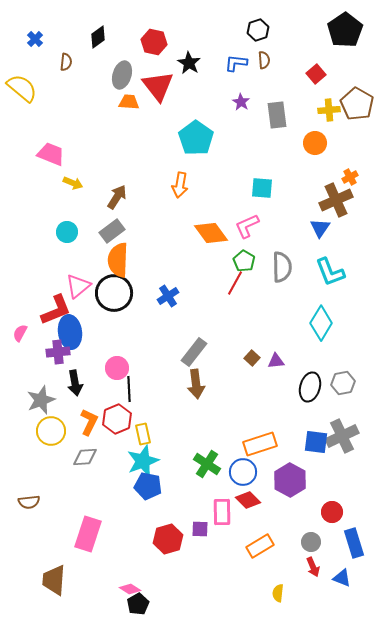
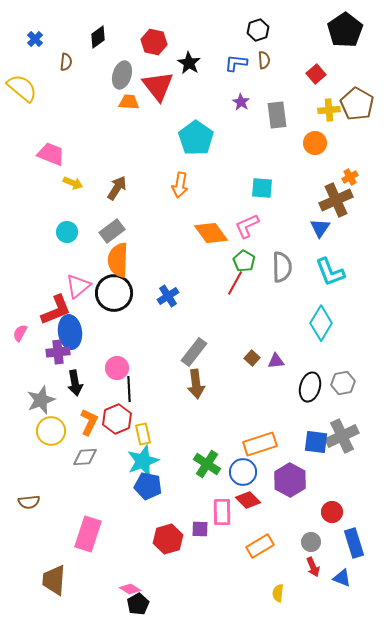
brown arrow at (117, 197): moved 9 px up
